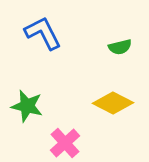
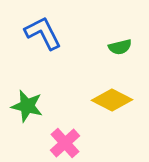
yellow diamond: moved 1 px left, 3 px up
